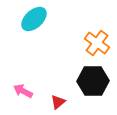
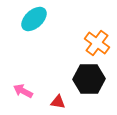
black hexagon: moved 4 px left, 2 px up
red triangle: rotated 49 degrees clockwise
